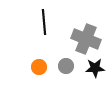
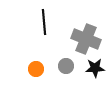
orange circle: moved 3 px left, 2 px down
